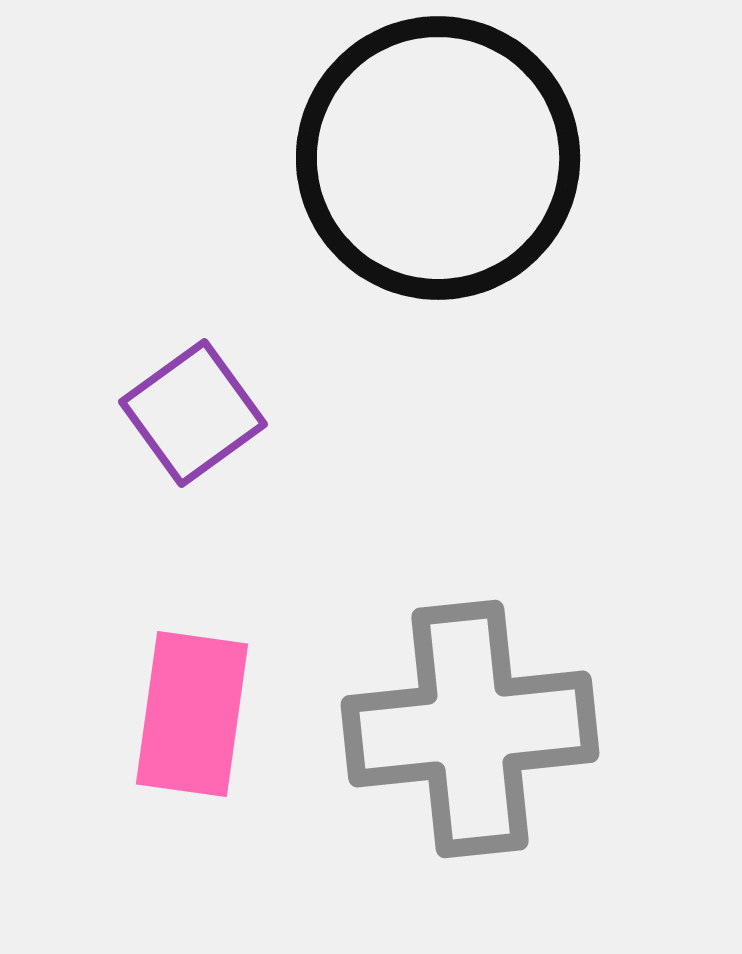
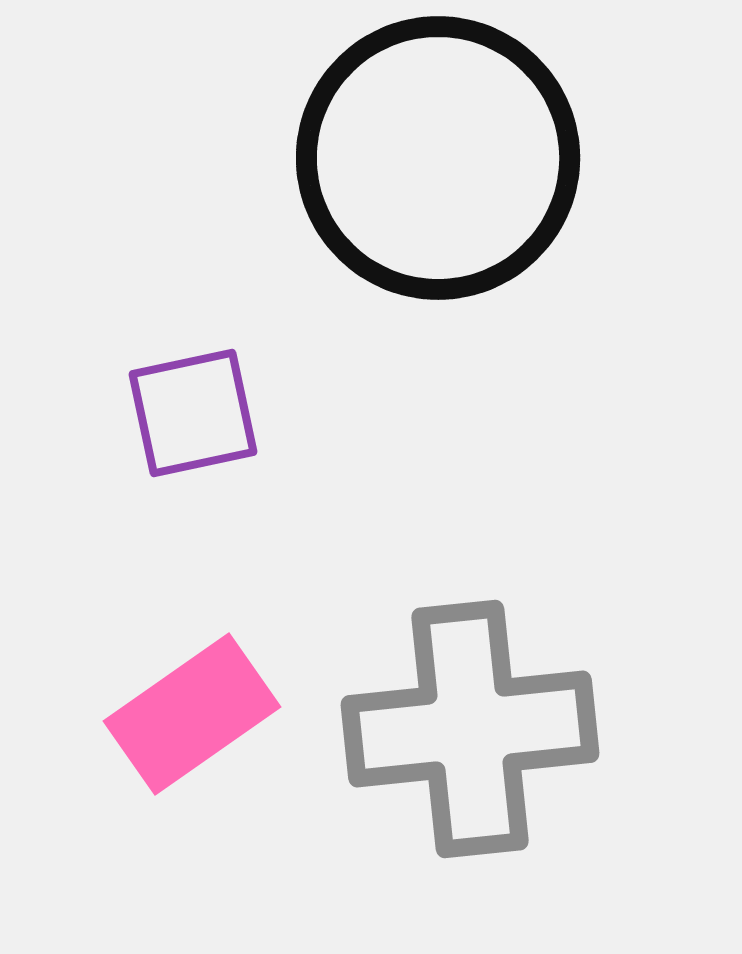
purple square: rotated 24 degrees clockwise
pink rectangle: rotated 47 degrees clockwise
